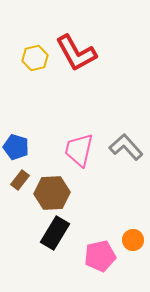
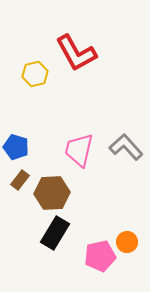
yellow hexagon: moved 16 px down
orange circle: moved 6 px left, 2 px down
